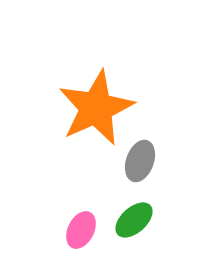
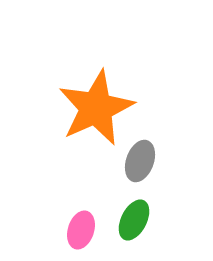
green ellipse: rotated 21 degrees counterclockwise
pink ellipse: rotated 9 degrees counterclockwise
